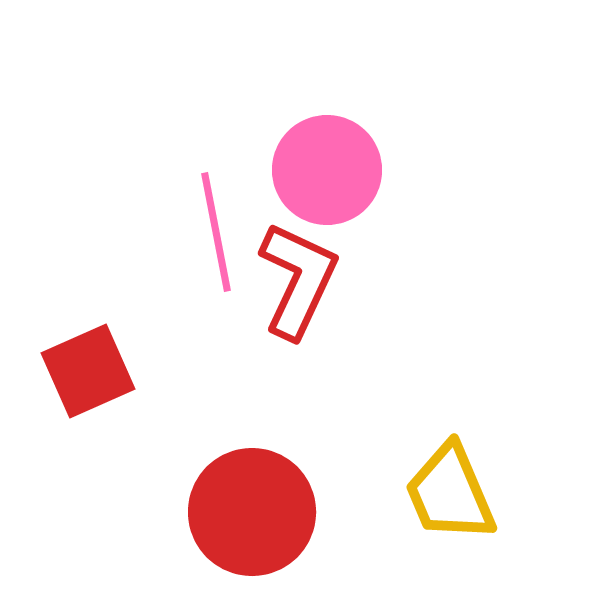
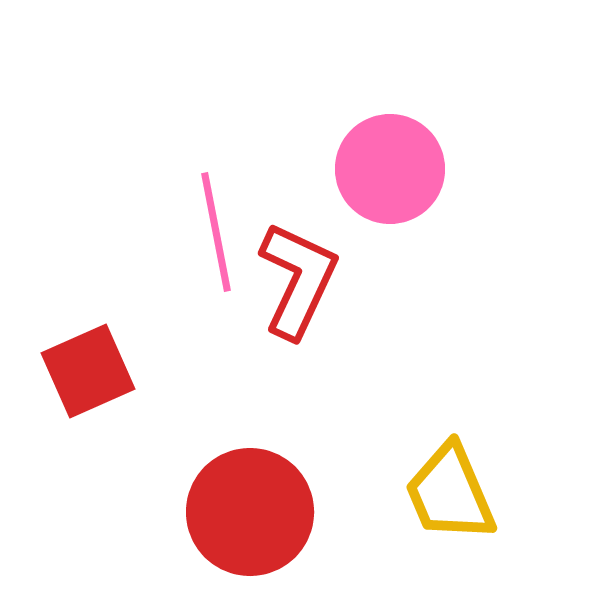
pink circle: moved 63 px right, 1 px up
red circle: moved 2 px left
